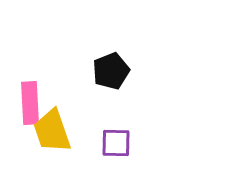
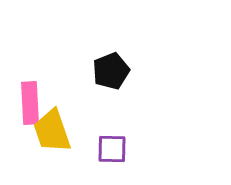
purple square: moved 4 px left, 6 px down
